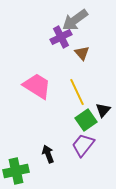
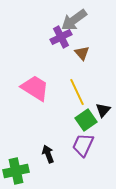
gray arrow: moved 1 px left
pink trapezoid: moved 2 px left, 2 px down
purple trapezoid: rotated 15 degrees counterclockwise
